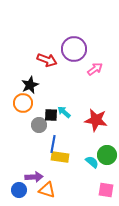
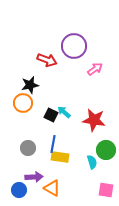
purple circle: moved 3 px up
black star: rotated 12 degrees clockwise
black square: rotated 24 degrees clockwise
red star: moved 2 px left
gray circle: moved 11 px left, 23 px down
green circle: moved 1 px left, 5 px up
cyan semicircle: rotated 32 degrees clockwise
orange triangle: moved 5 px right, 2 px up; rotated 12 degrees clockwise
